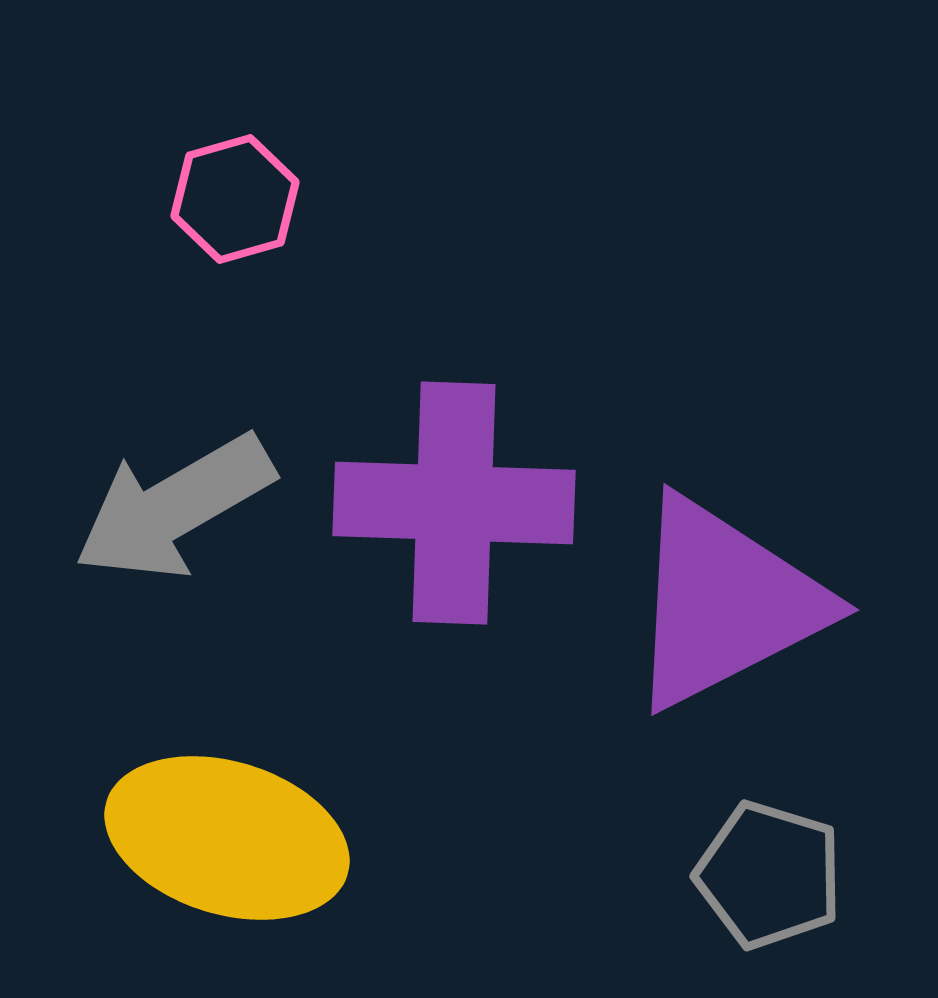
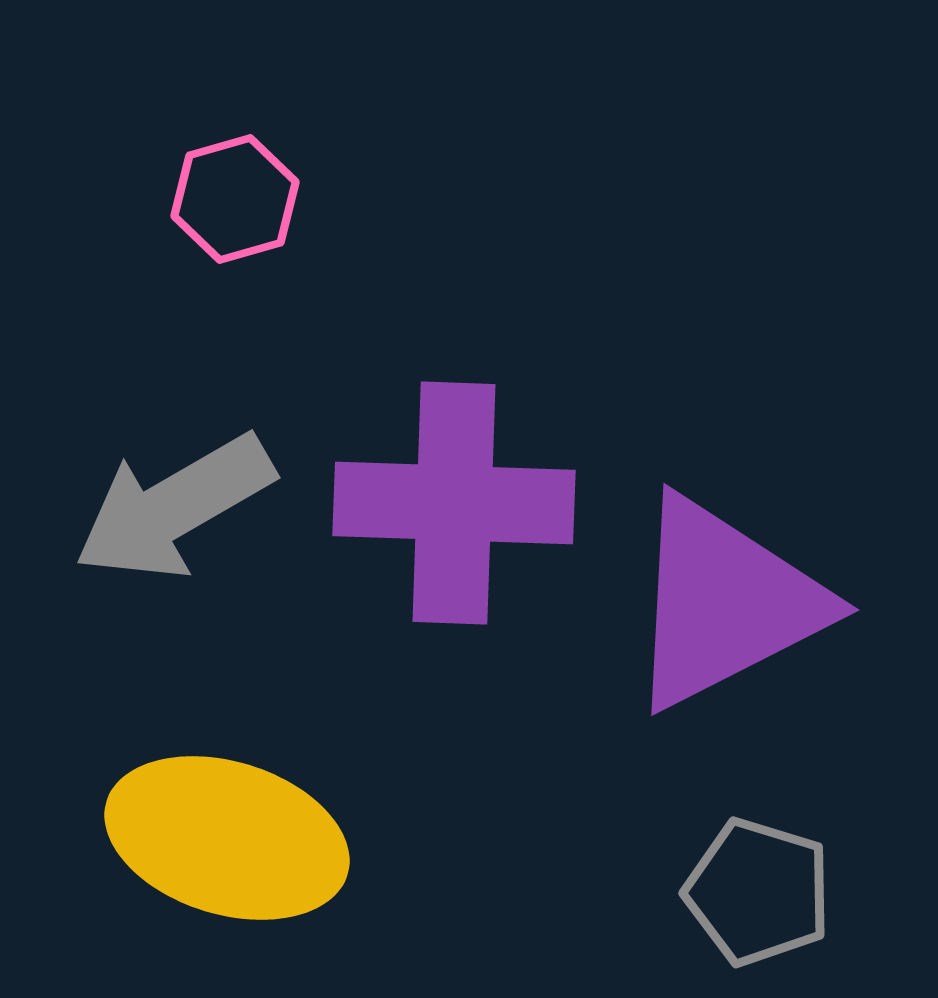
gray pentagon: moved 11 px left, 17 px down
